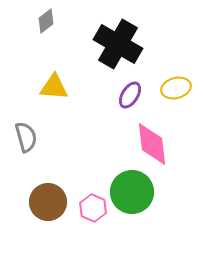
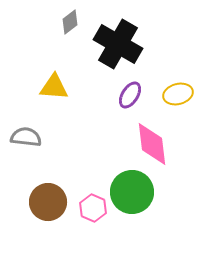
gray diamond: moved 24 px right, 1 px down
yellow ellipse: moved 2 px right, 6 px down
gray semicircle: rotated 68 degrees counterclockwise
